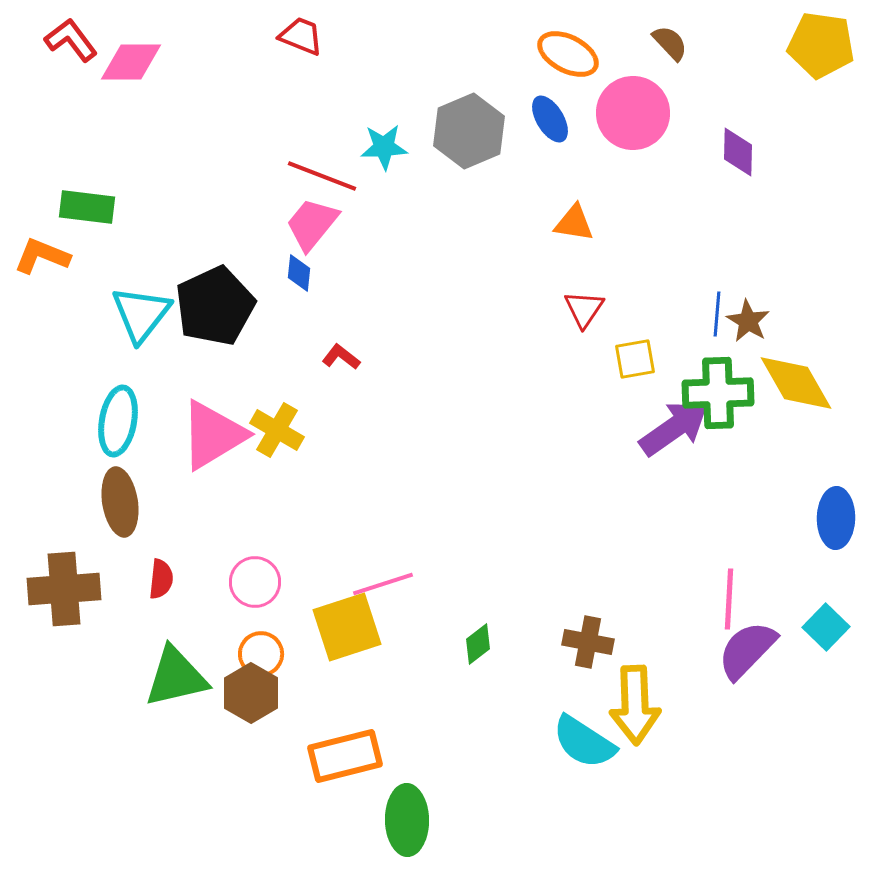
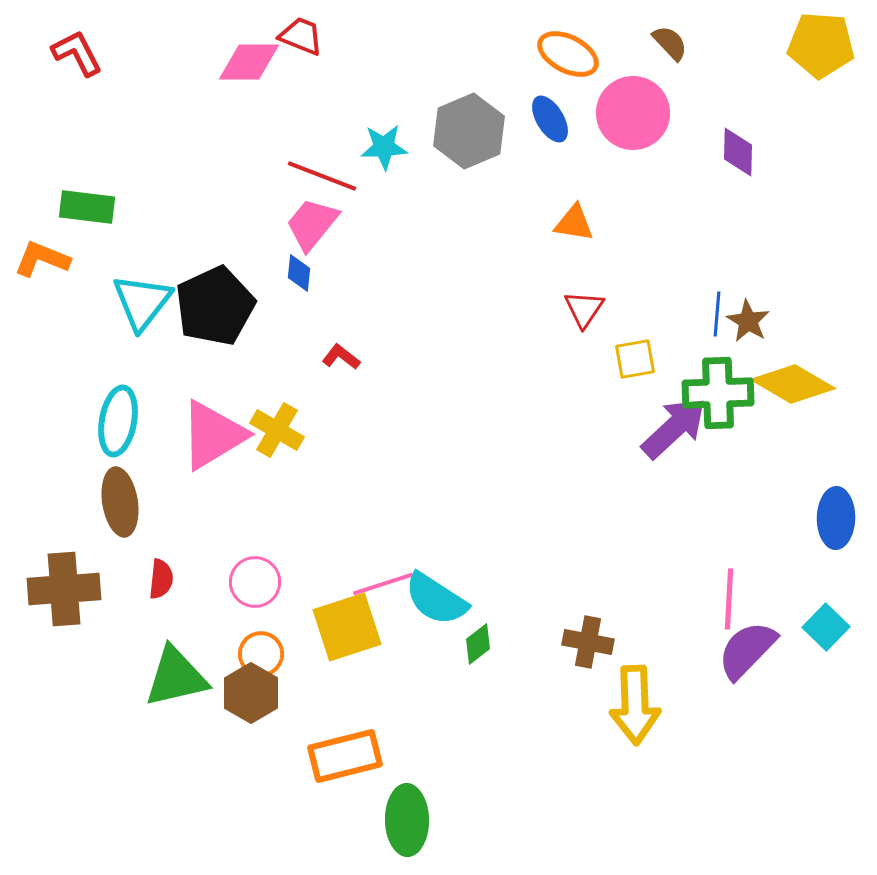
red L-shape at (71, 40): moved 6 px right, 13 px down; rotated 10 degrees clockwise
yellow pentagon at (821, 45): rotated 4 degrees counterclockwise
pink diamond at (131, 62): moved 118 px right
orange L-shape at (42, 256): moved 3 px down
cyan triangle at (141, 314): moved 1 px right, 12 px up
yellow diamond at (796, 383): moved 3 px left, 1 px down; rotated 30 degrees counterclockwise
purple arrow at (674, 428): rotated 8 degrees counterclockwise
cyan semicircle at (584, 742): moved 148 px left, 143 px up
